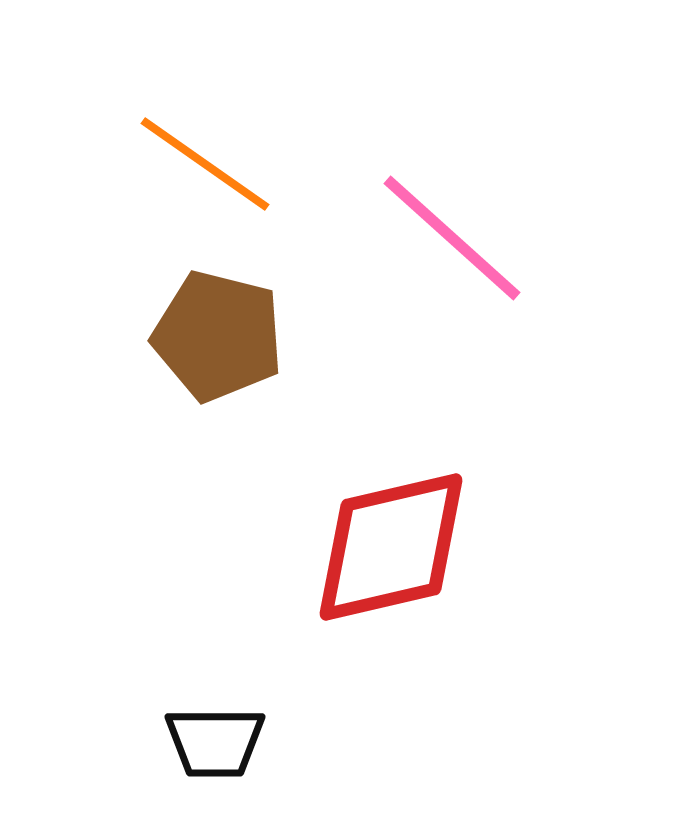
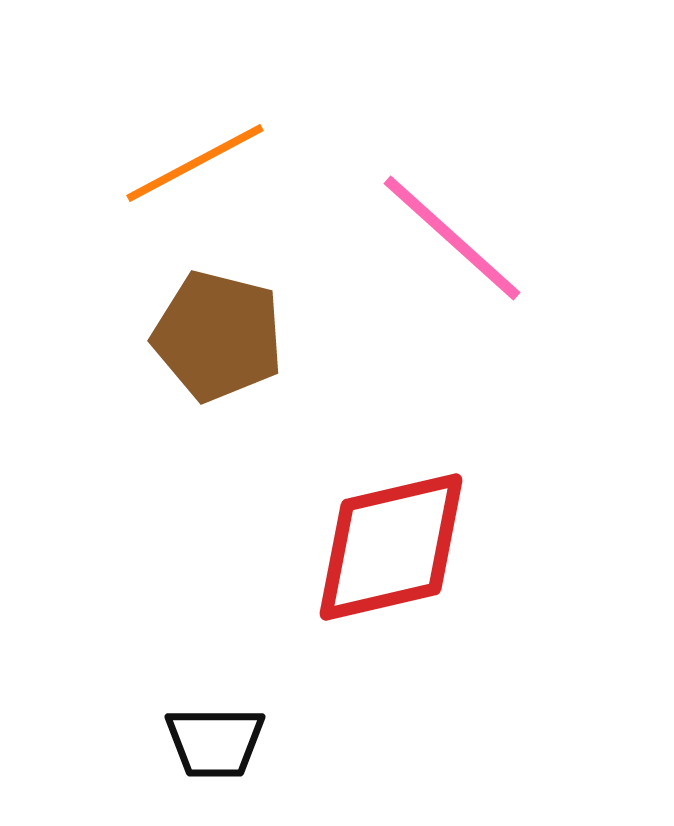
orange line: moved 10 px left, 1 px up; rotated 63 degrees counterclockwise
